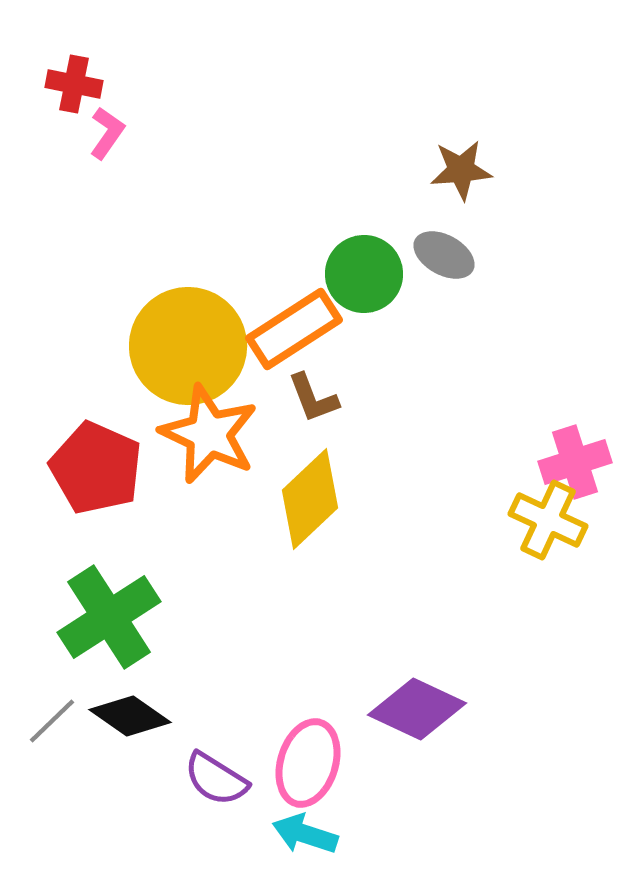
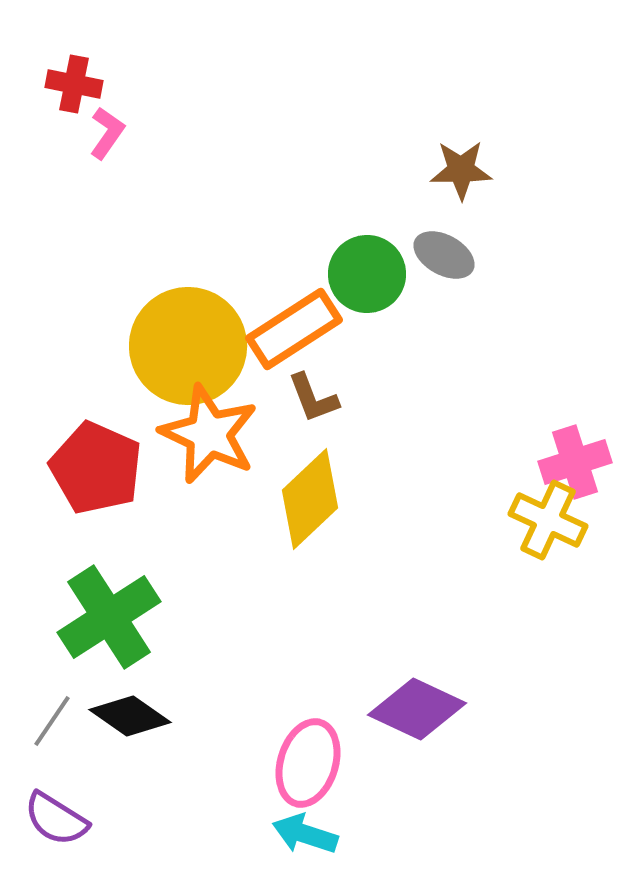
brown star: rotated 4 degrees clockwise
green circle: moved 3 px right
gray line: rotated 12 degrees counterclockwise
purple semicircle: moved 160 px left, 40 px down
